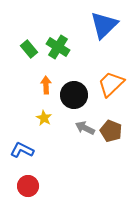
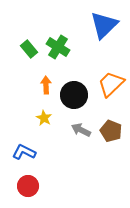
gray arrow: moved 4 px left, 2 px down
blue L-shape: moved 2 px right, 2 px down
